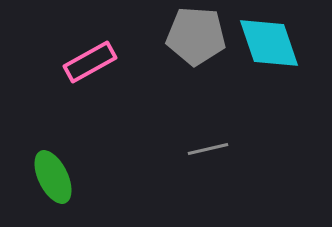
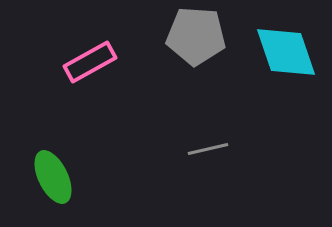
cyan diamond: moved 17 px right, 9 px down
